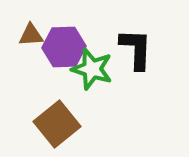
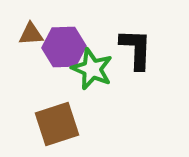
brown triangle: moved 1 px up
green star: rotated 6 degrees clockwise
brown square: rotated 21 degrees clockwise
